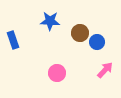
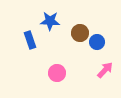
blue rectangle: moved 17 px right
